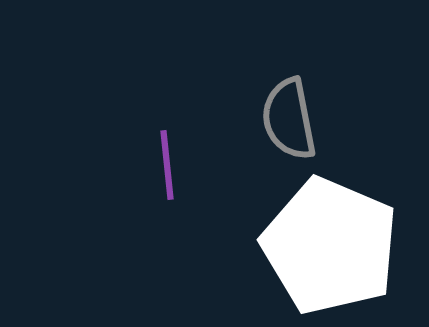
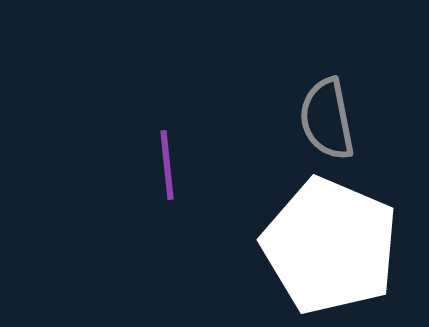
gray semicircle: moved 38 px right
